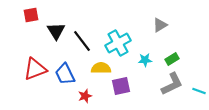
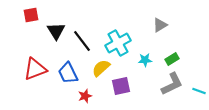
yellow semicircle: rotated 42 degrees counterclockwise
blue trapezoid: moved 3 px right, 1 px up
